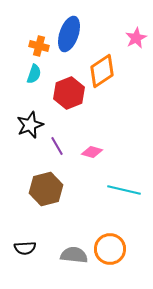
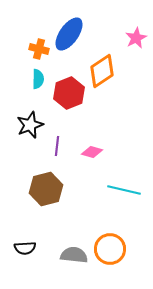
blue ellipse: rotated 16 degrees clockwise
orange cross: moved 3 px down
cyan semicircle: moved 4 px right, 5 px down; rotated 18 degrees counterclockwise
purple line: rotated 36 degrees clockwise
